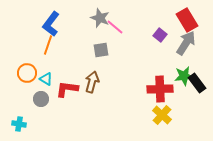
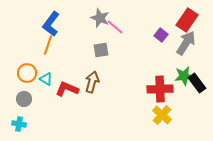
red rectangle: rotated 65 degrees clockwise
purple square: moved 1 px right
red L-shape: rotated 15 degrees clockwise
gray circle: moved 17 px left
